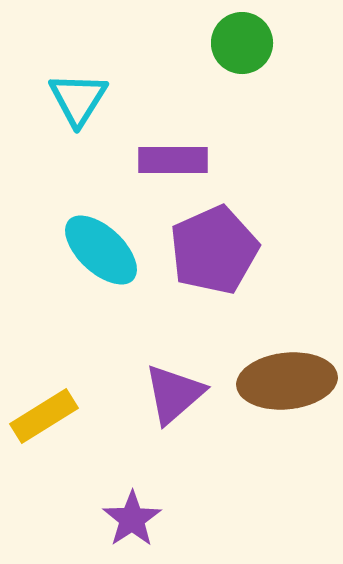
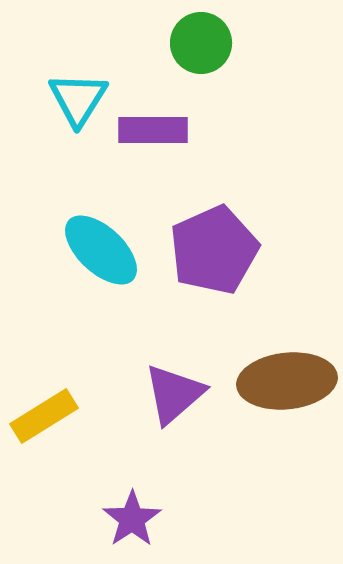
green circle: moved 41 px left
purple rectangle: moved 20 px left, 30 px up
